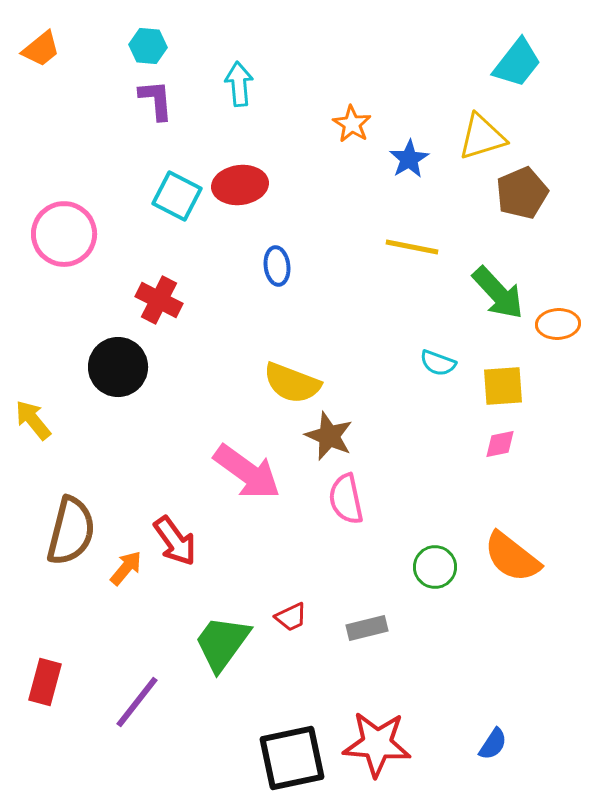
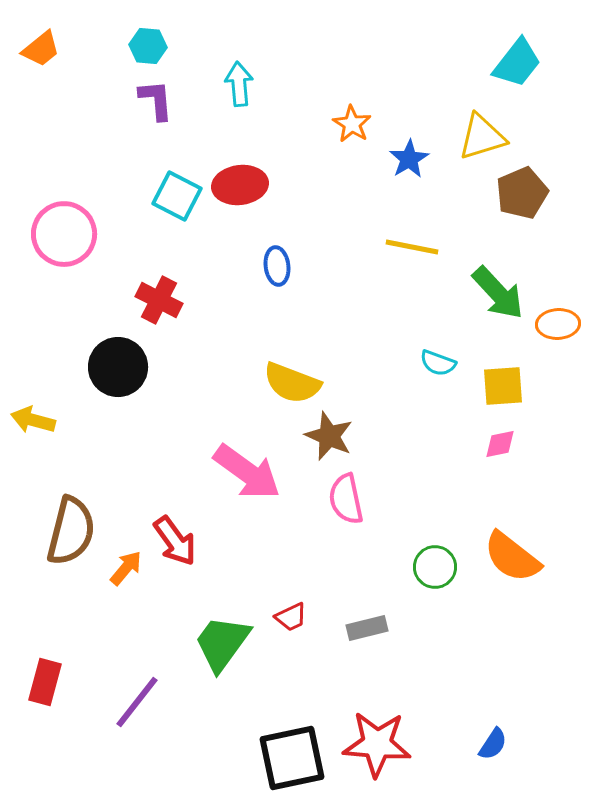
yellow arrow: rotated 36 degrees counterclockwise
